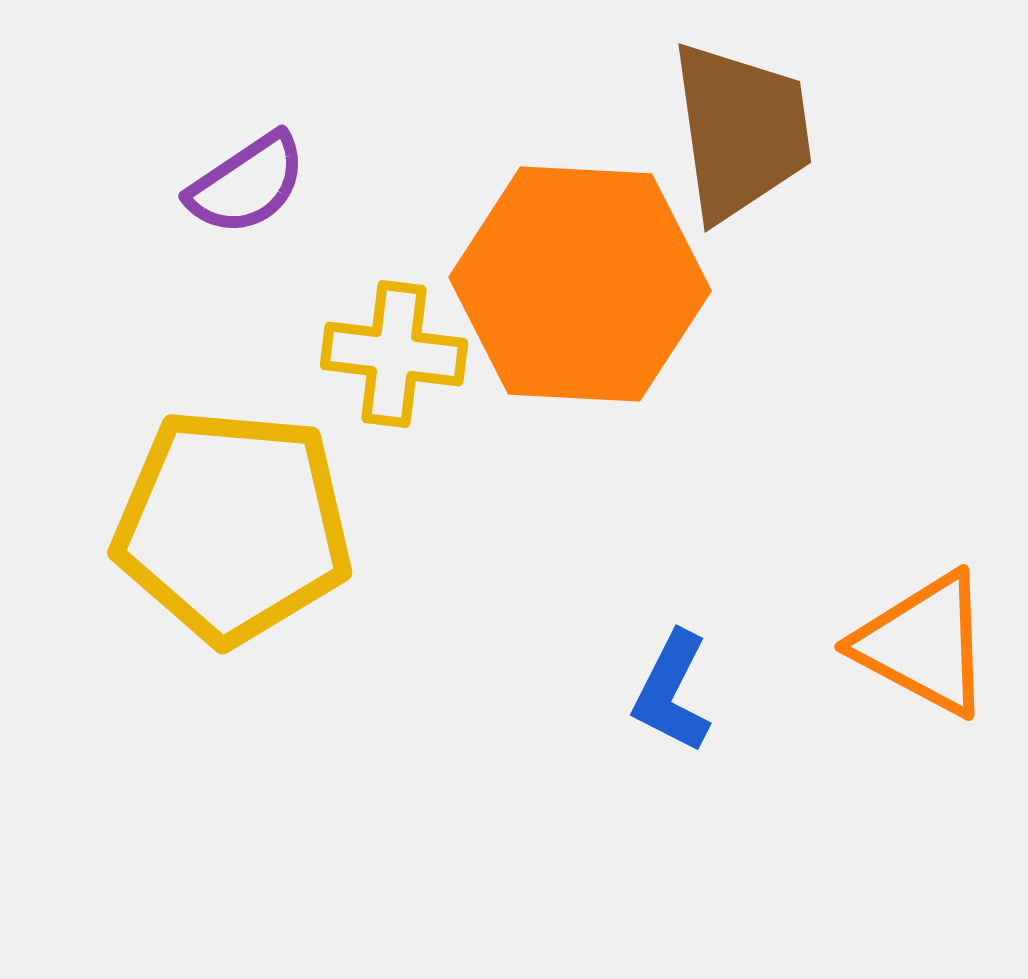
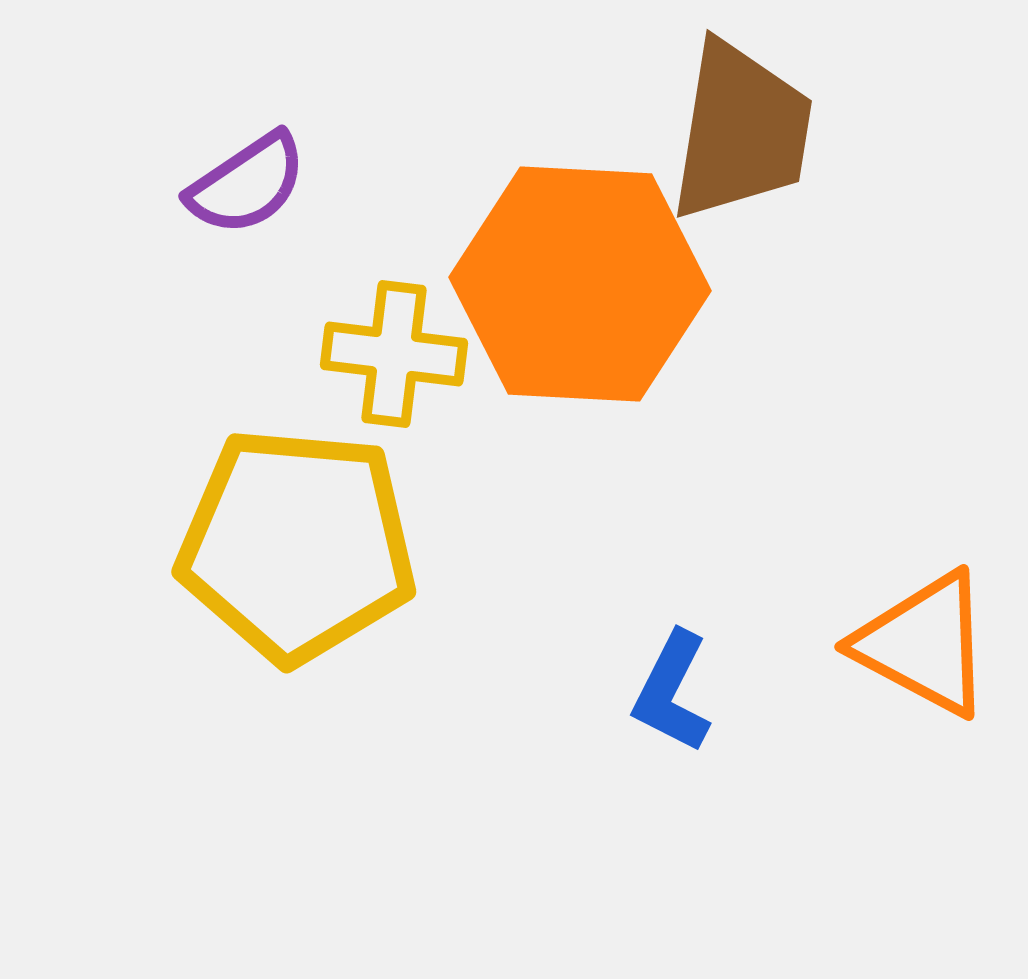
brown trapezoid: rotated 17 degrees clockwise
yellow pentagon: moved 64 px right, 19 px down
